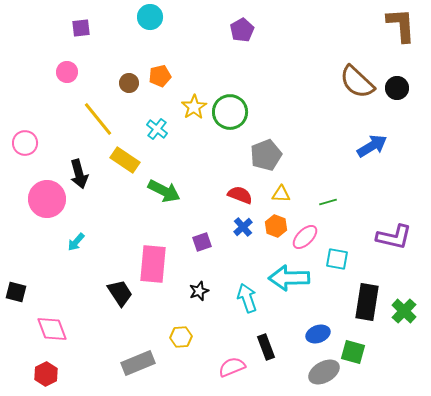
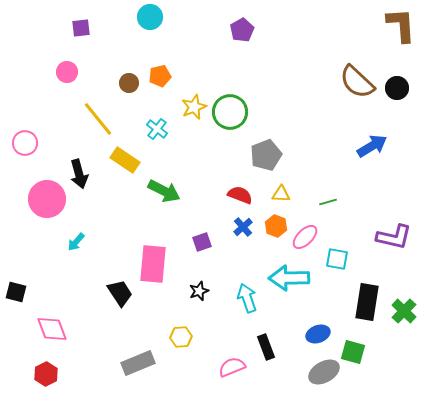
yellow star at (194, 107): rotated 10 degrees clockwise
